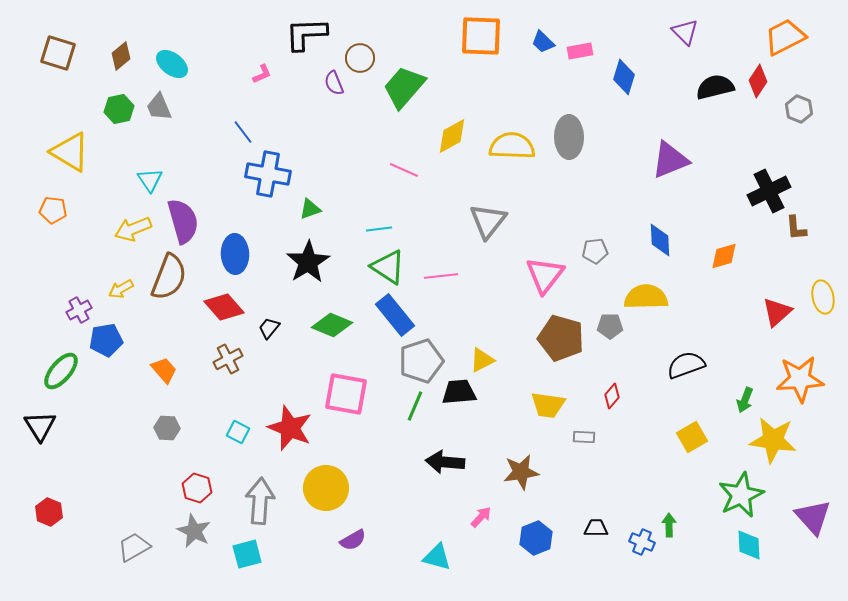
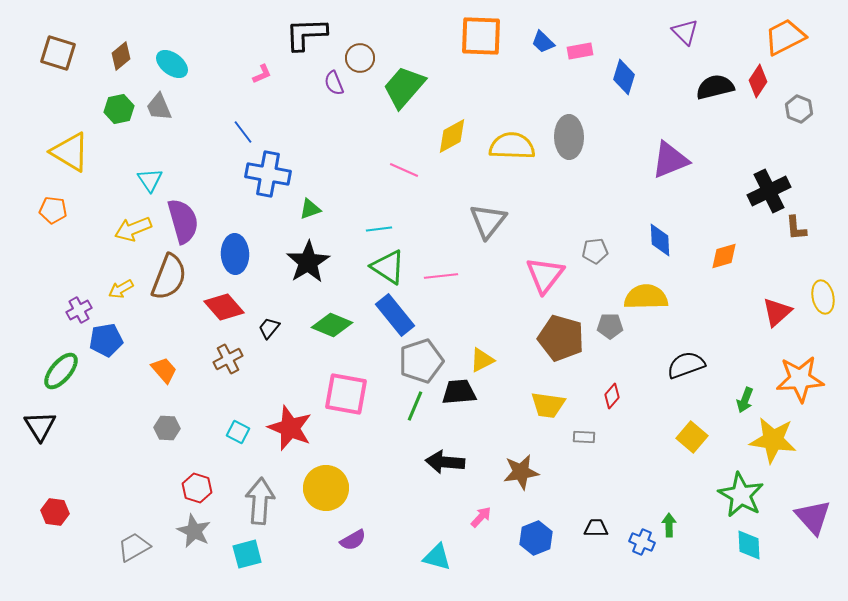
yellow square at (692, 437): rotated 20 degrees counterclockwise
green star at (741, 495): rotated 18 degrees counterclockwise
red hexagon at (49, 512): moved 6 px right; rotated 16 degrees counterclockwise
